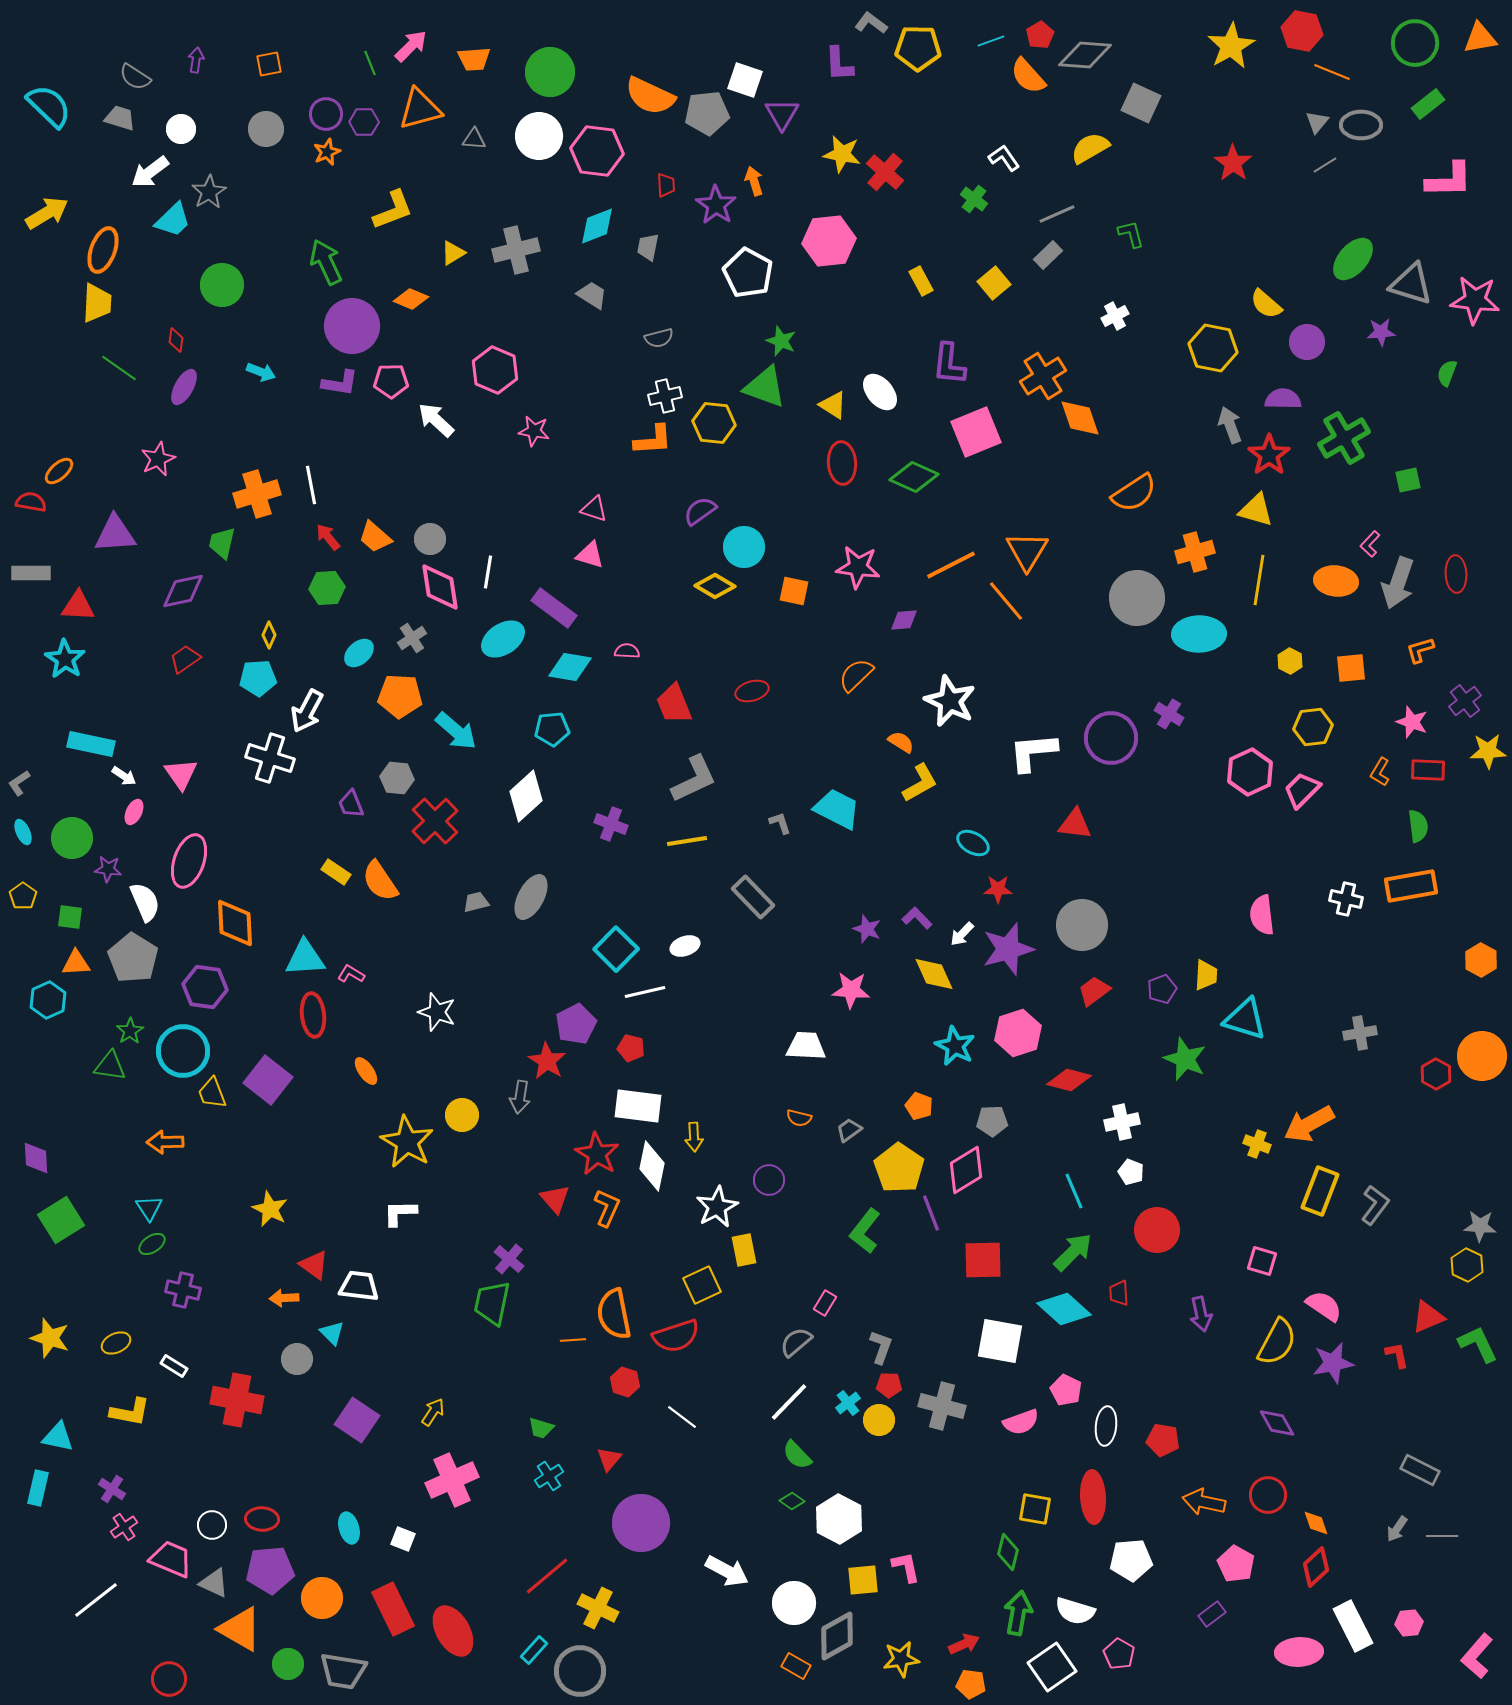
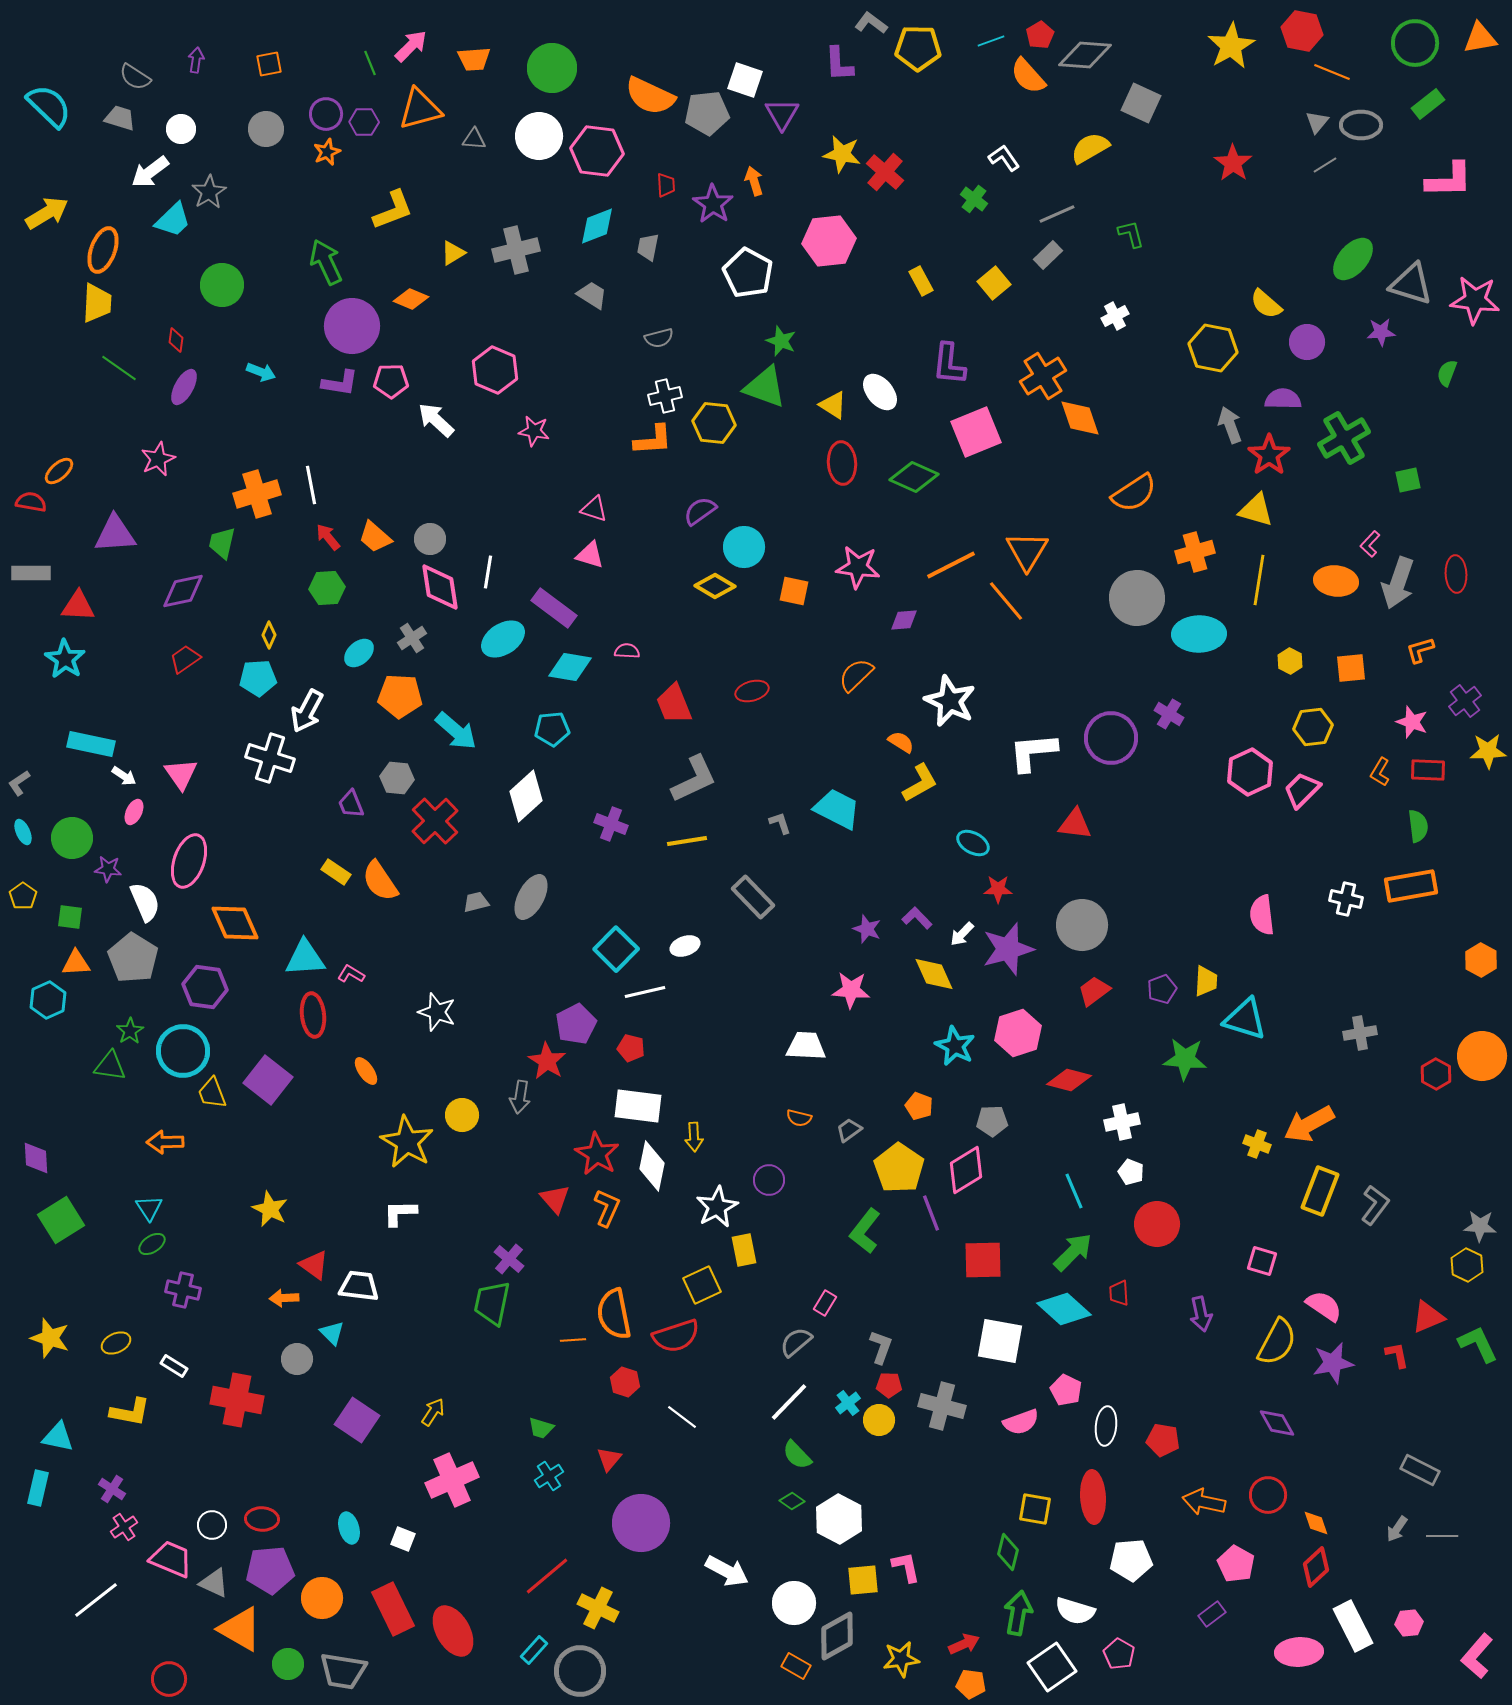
green circle at (550, 72): moved 2 px right, 4 px up
purple star at (716, 205): moved 3 px left, 1 px up
orange diamond at (235, 923): rotated 21 degrees counterclockwise
yellow trapezoid at (1206, 975): moved 6 px down
green star at (1185, 1059): rotated 18 degrees counterclockwise
red circle at (1157, 1230): moved 6 px up
